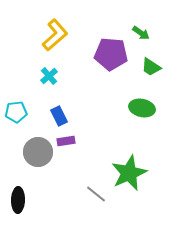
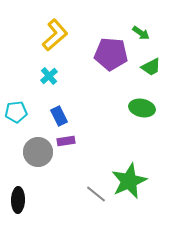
green trapezoid: rotated 60 degrees counterclockwise
green star: moved 8 px down
